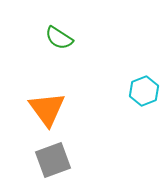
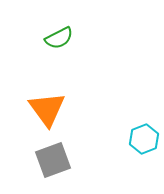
green semicircle: rotated 60 degrees counterclockwise
cyan hexagon: moved 48 px down
